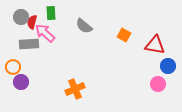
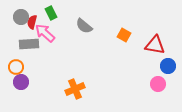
green rectangle: rotated 24 degrees counterclockwise
orange circle: moved 3 px right
